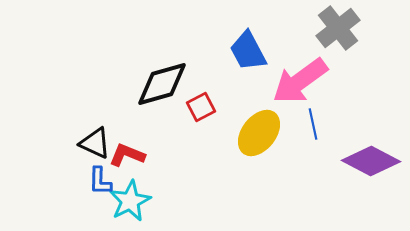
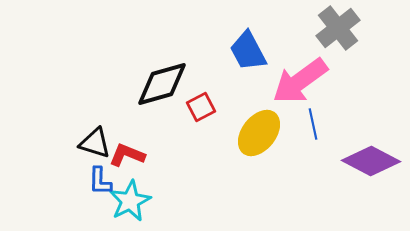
black triangle: rotated 8 degrees counterclockwise
